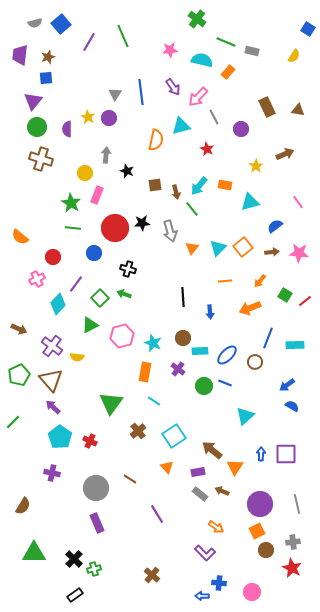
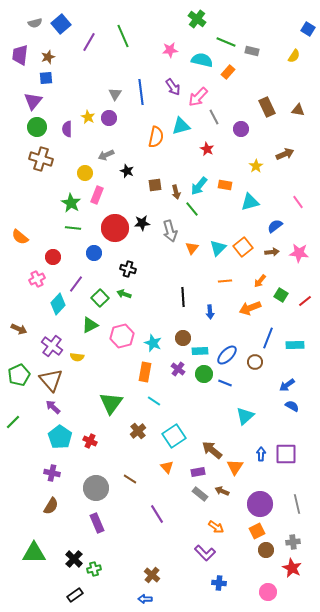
orange semicircle at (156, 140): moved 3 px up
gray arrow at (106, 155): rotated 119 degrees counterclockwise
green square at (285, 295): moved 4 px left
green circle at (204, 386): moved 12 px up
brown semicircle at (23, 506): moved 28 px right
pink circle at (252, 592): moved 16 px right
blue arrow at (202, 596): moved 57 px left, 3 px down
